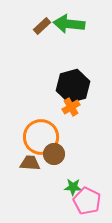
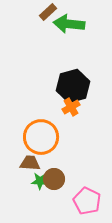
brown rectangle: moved 6 px right, 14 px up
brown circle: moved 25 px down
green star: moved 33 px left, 6 px up
